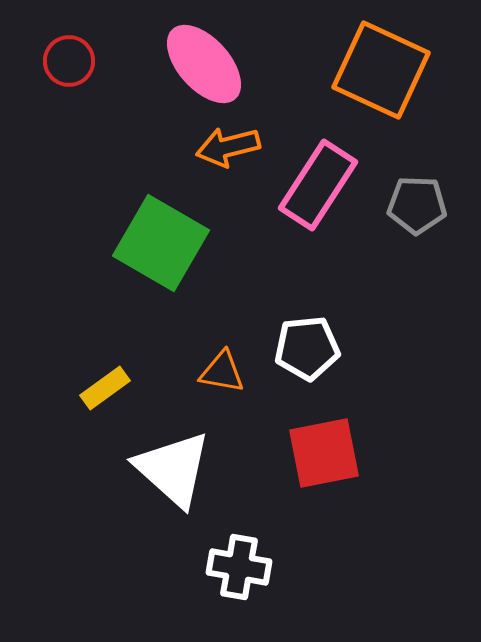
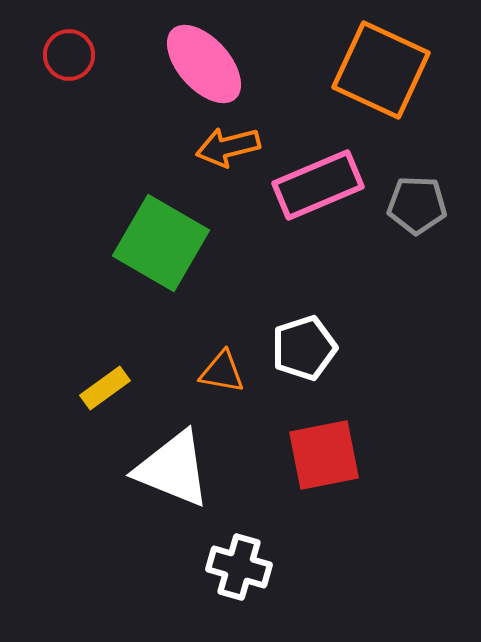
red circle: moved 6 px up
pink rectangle: rotated 34 degrees clockwise
white pentagon: moved 3 px left; rotated 12 degrees counterclockwise
red square: moved 2 px down
white triangle: rotated 20 degrees counterclockwise
white cross: rotated 6 degrees clockwise
